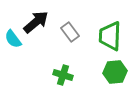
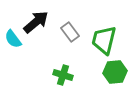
green trapezoid: moved 6 px left, 4 px down; rotated 12 degrees clockwise
